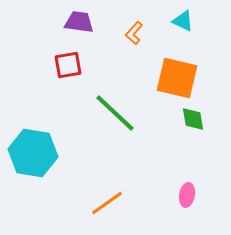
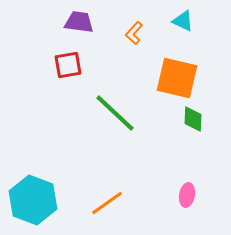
green diamond: rotated 12 degrees clockwise
cyan hexagon: moved 47 px down; rotated 12 degrees clockwise
